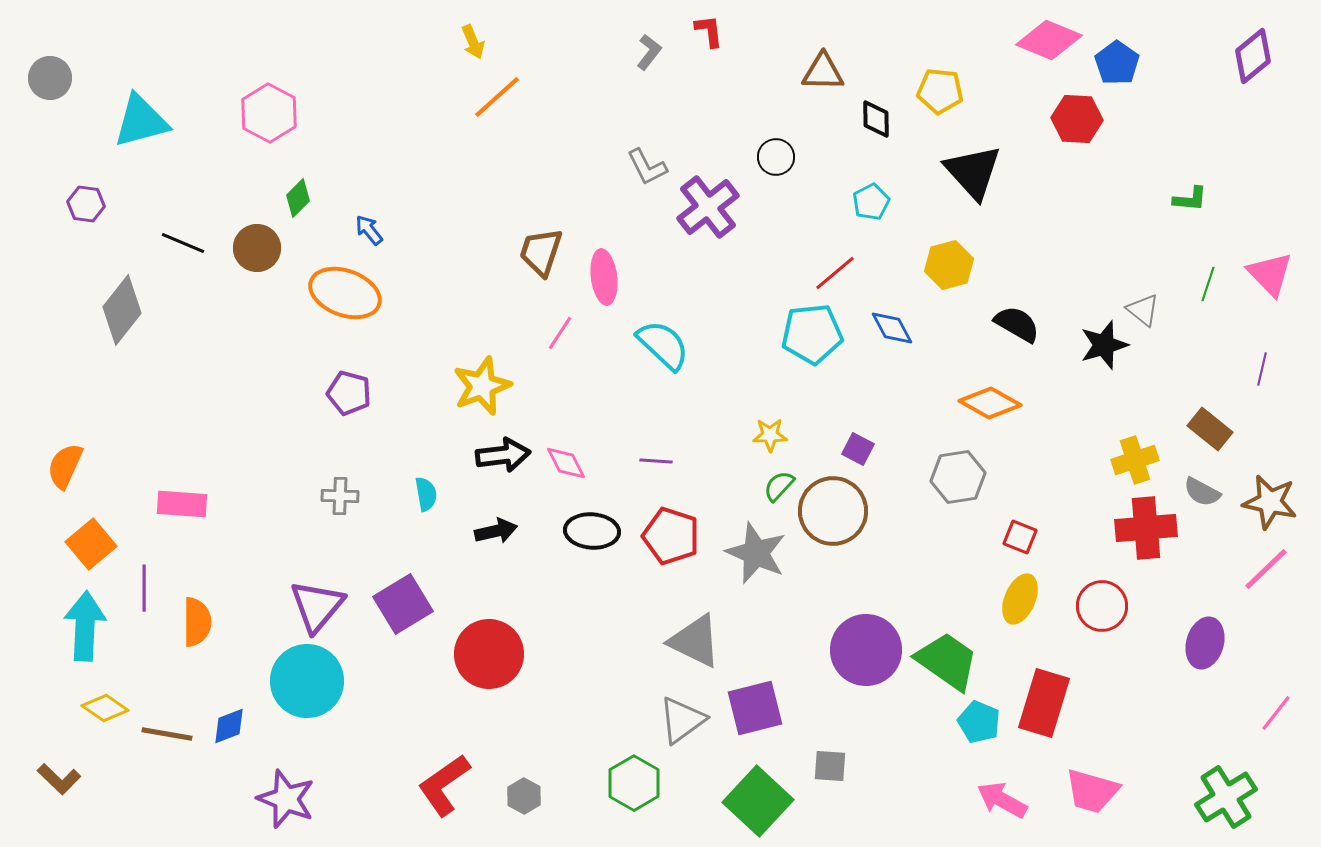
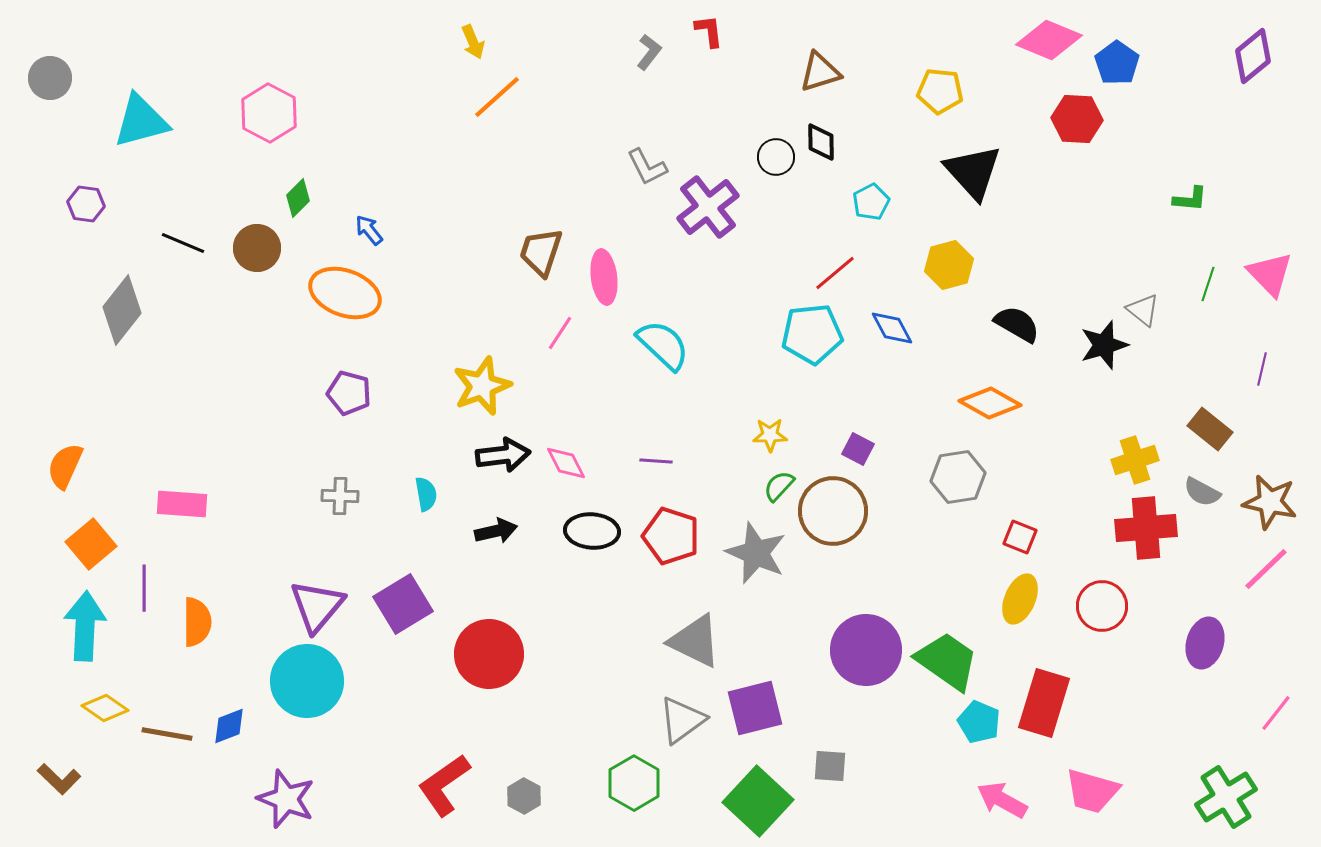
brown triangle at (823, 72): moved 3 px left; rotated 18 degrees counterclockwise
black diamond at (876, 119): moved 55 px left, 23 px down
